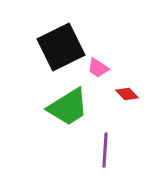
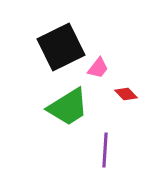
pink trapezoid: rotated 85 degrees counterclockwise
red diamond: moved 1 px left
